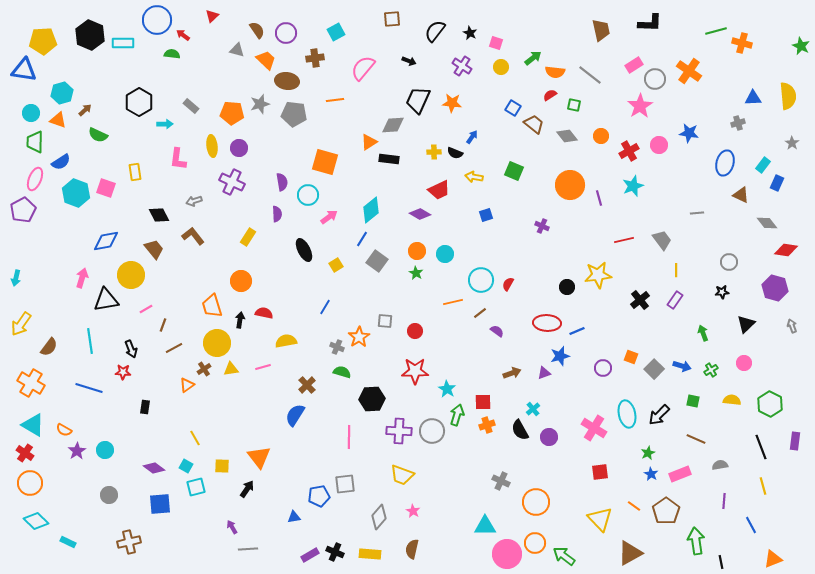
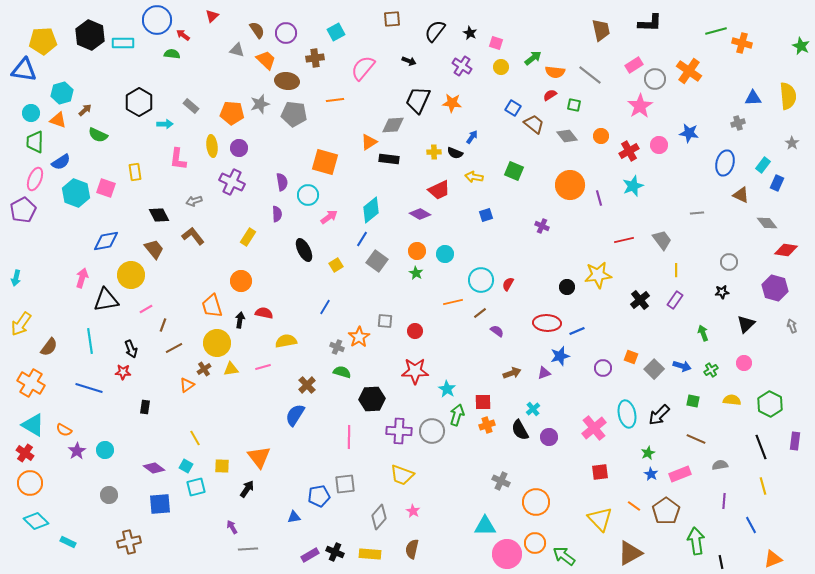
pink cross at (594, 428): rotated 20 degrees clockwise
